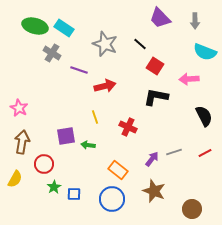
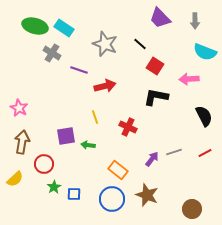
yellow semicircle: rotated 18 degrees clockwise
brown star: moved 7 px left, 4 px down
